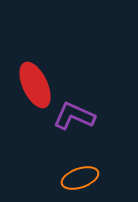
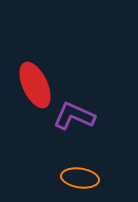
orange ellipse: rotated 27 degrees clockwise
